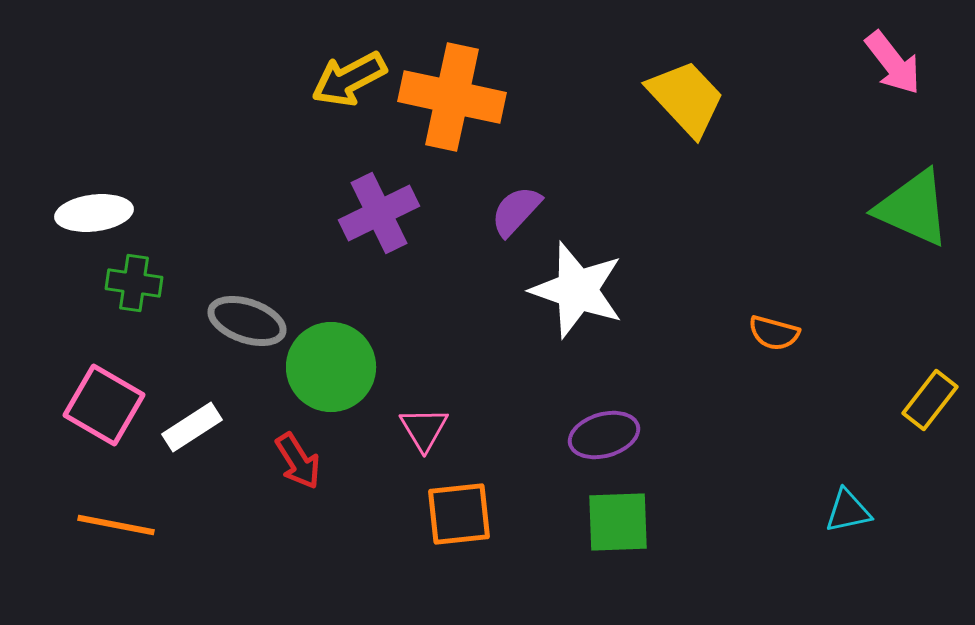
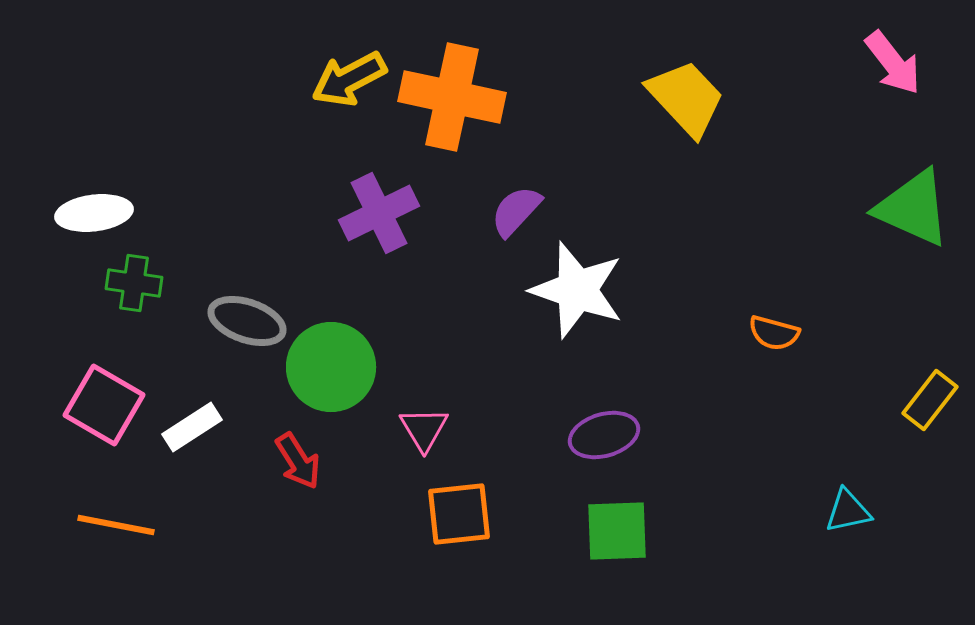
green square: moved 1 px left, 9 px down
